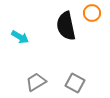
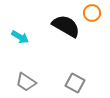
black semicircle: rotated 132 degrees clockwise
gray trapezoid: moved 10 px left; rotated 115 degrees counterclockwise
